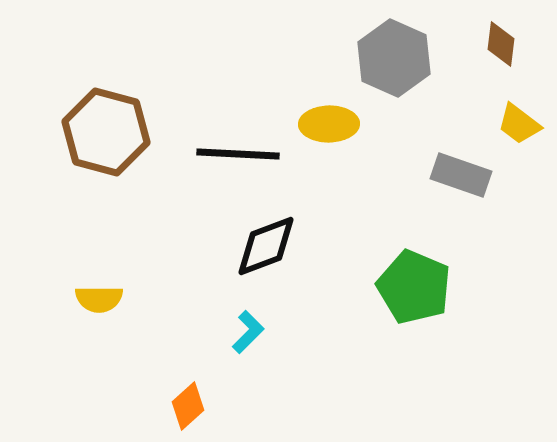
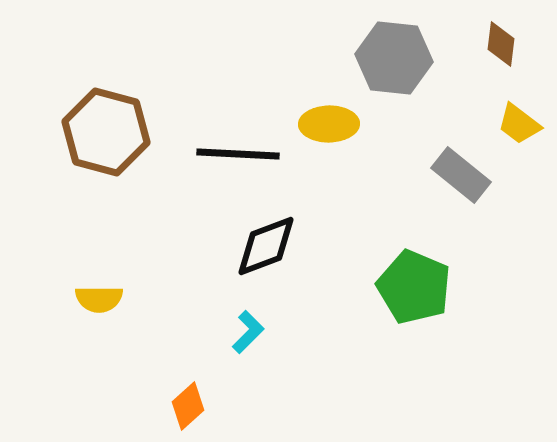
gray hexagon: rotated 18 degrees counterclockwise
gray rectangle: rotated 20 degrees clockwise
